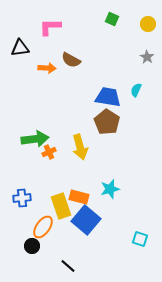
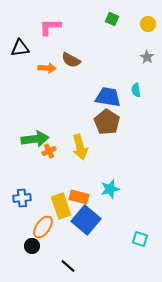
cyan semicircle: rotated 32 degrees counterclockwise
orange cross: moved 1 px up
